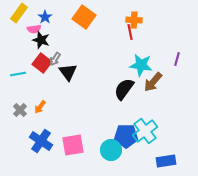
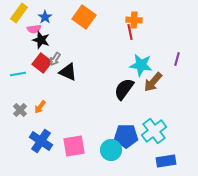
black triangle: rotated 30 degrees counterclockwise
cyan cross: moved 9 px right
pink square: moved 1 px right, 1 px down
